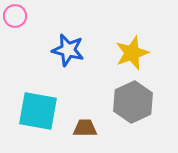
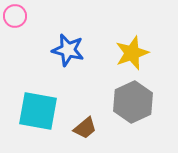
brown trapezoid: rotated 140 degrees clockwise
